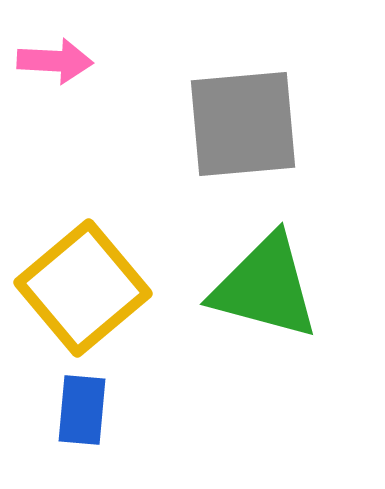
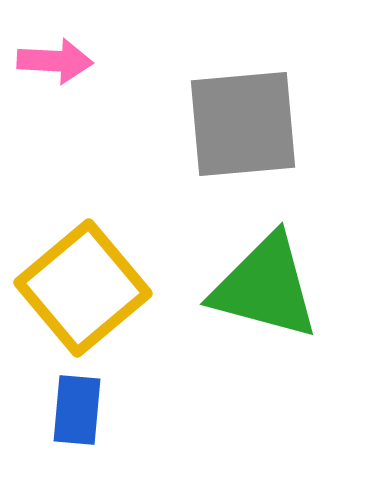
blue rectangle: moved 5 px left
